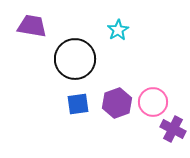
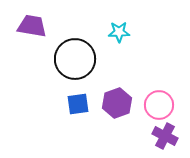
cyan star: moved 1 px right, 2 px down; rotated 30 degrees clockwise
pink circle: moved 6 px right, 3 px down
purple cross: moved 8 px left, 7 px down
